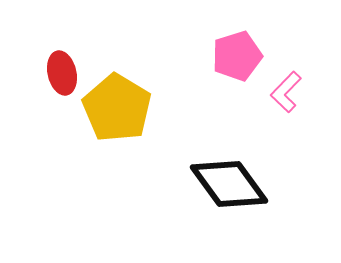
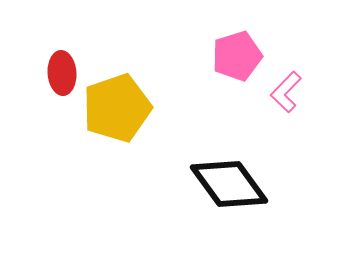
red ellipse: rotated 9 degrees clockwise
yellow pentagon: rotated 22 degrees clockwise
